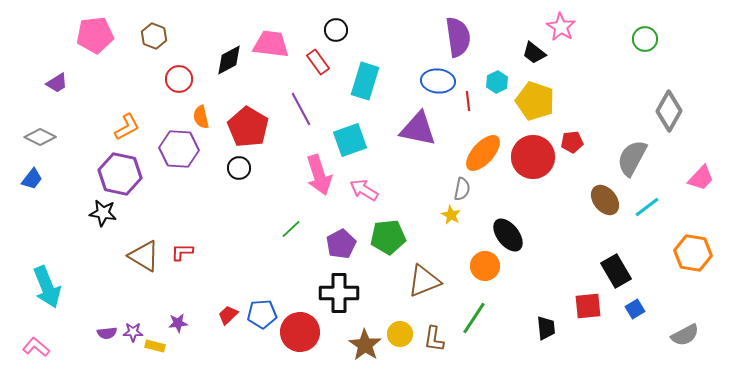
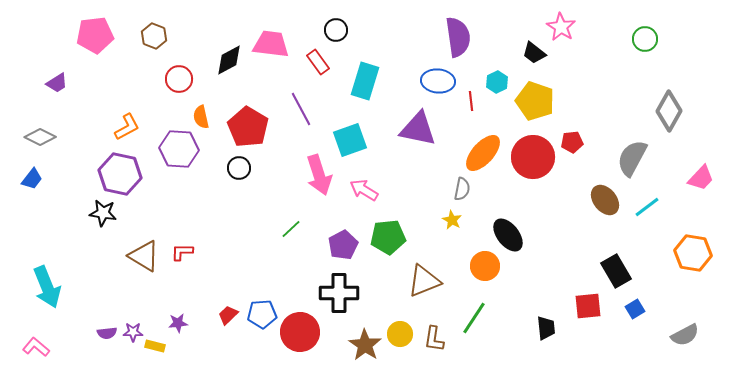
red line at (468, 101): moved 3 px right
yellow star at (451, 215): moved 1 px right, 5 px down
purple pentagon at (341, 244): moved 2 px right, 1 px down
